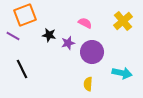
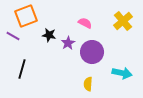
orange square: moved 1 px right, 1 px down
purple star: rotated 16 degrees counterclockwise
black line: rotated 42 degrees clockwise
